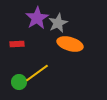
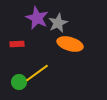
purple star: rotated 15 degrees counterclockwise
